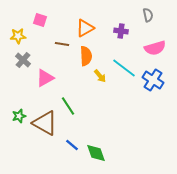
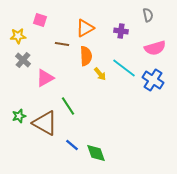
yellow arrow: moved 2 px up
